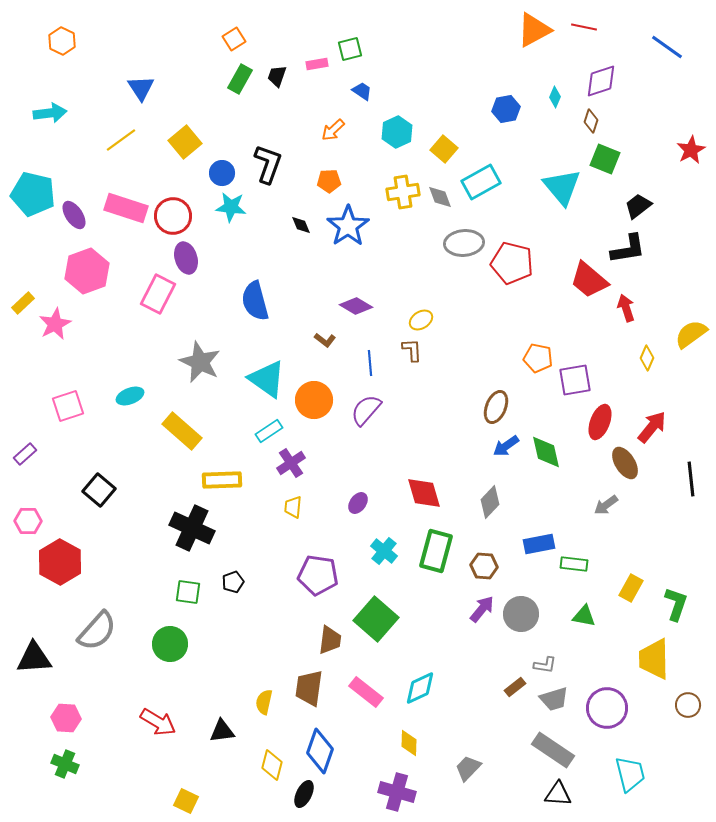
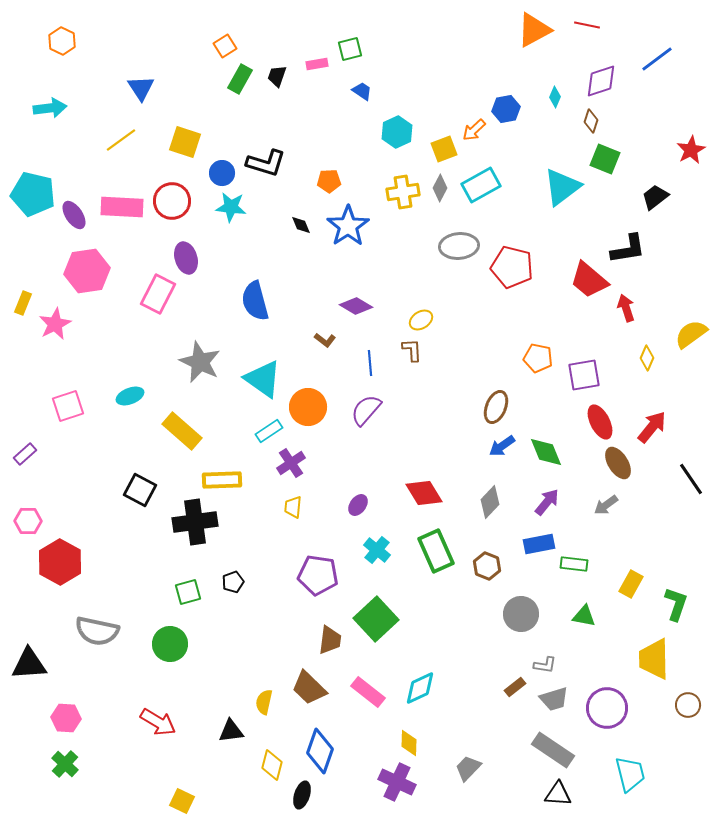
red line at (584, 27): moved 3 px right, 2 px up
orange square at (234, 39): moved 9 px left, 7 px down
blue line at (667, 47): moved 10 px left, 12 px down; rotated 72 degrees counterclockwise
cyan arrow at (50, 113): moved 5 px up
orange arrow at (333, 130): moved 141 px right
yellow square at (185, 142): rotated 32 degrees counterclockwise
yellow square at (444, 149): rotated 28 degrees clockwise
black L-shape at (268, 164): moved 2 px left, 1 px up; rotated 87 degrees clockwise
cyan rectangle at (481, 182): moved 3 px down
cyan triangle at (562, 187): rotated 33 degrees clockwise
gray diamond at (440, 197): moved 9 px up; rotated 48 degrees clockwise
black trapezoid at (638, 206): moved 17 px right, 9 px up
pink rectangle at (126, 208): moved 4 px left, 1 px up; rotated 15 degrees counterclockwise
red circle at (173, 216): moved 1 px left, 15 px up
gray ellipse at (464, 243): moved 5 px left, 3 px down
red pentagon at (512, 263): moved 4 px down
pink hexagon at (87, 271): rotated 12 degrees clockwise
yellow rectangle at (23, 303): rotated 25 degrees counterclockwise
cyan triangle at (267, 379): moved 4 px left
purple square at (575, 380): moved 9 px right, 5 px up
orange circle at (314, 400): moved 6 px left, 7 px down
red ellipse at (600, 422): rotated 48 degrees counterclockwise
blue arrow at (506, 446): moved 4 px left
green diamond at (546, 452): rotated 9 degrees counterclockwise
brown ellipse at (625, 463): moved 7 px left
black line at (691, 479): rotated 28 degrees counterclockwise
black square at (99, 490): moved 41 px right; rotated 12 degrees counterclockwise
red diamond at (424, 493): rotated 15 degrees counterclockwise
purple ellipse at (358, 503): moved 2 px down
black cross at (192, 528): moved 3 px right, 6 px up; rotated 33 degrees counterclockwise
cyan cross at (384, 551): moved 7 px left, 1 px up
green rectangle at (436, 551): rotated 39 degrees counterclockwise
brown hexagon at (484, 566): moved 3 px right; rotated 16 degrees clockwise
yellow rectangle at (631, 588): moved 4 px up
green square at (188, 592): rotated 24 degrees counterclockwise
purple arrow at (482, 609): moved 65 px right, 107 px up
green square at (376, 619): rotated 6 degrees clockwise
gray semicircle at (97, 631): rotated 60 degrees clockwise
black triangle at (34, 658): moved 5 px left, 6 px down
brown trapezoid at (309, 688): rotated 54 degrees counterclockwise
pink rectangle at (366, 692): moved 2 px right
black triangle at (222, 731): moved 9 px right
green cross at (65, 764): rotated 20 degrees clockwise
purple cross at (397, 792): moved 10 px up; rotated 9 degrees clockwise
black ellipse at (304, 794): moved 2 px left, 1 px down; rotated 8 degrees counterclockwise
yellow square at (186, 801): moved 4 px left
